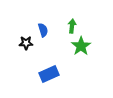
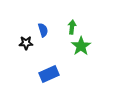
green arrow: moved 1 px down
